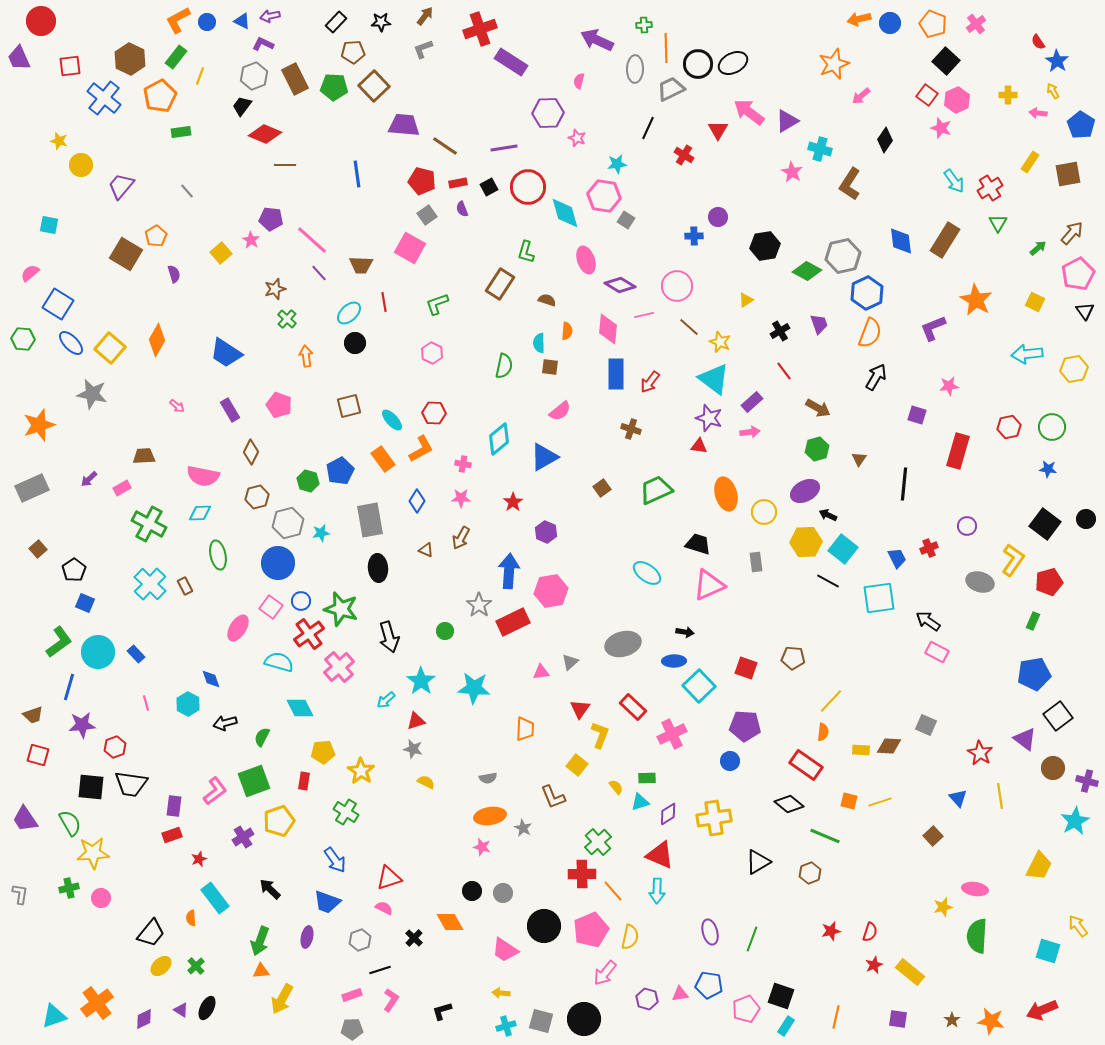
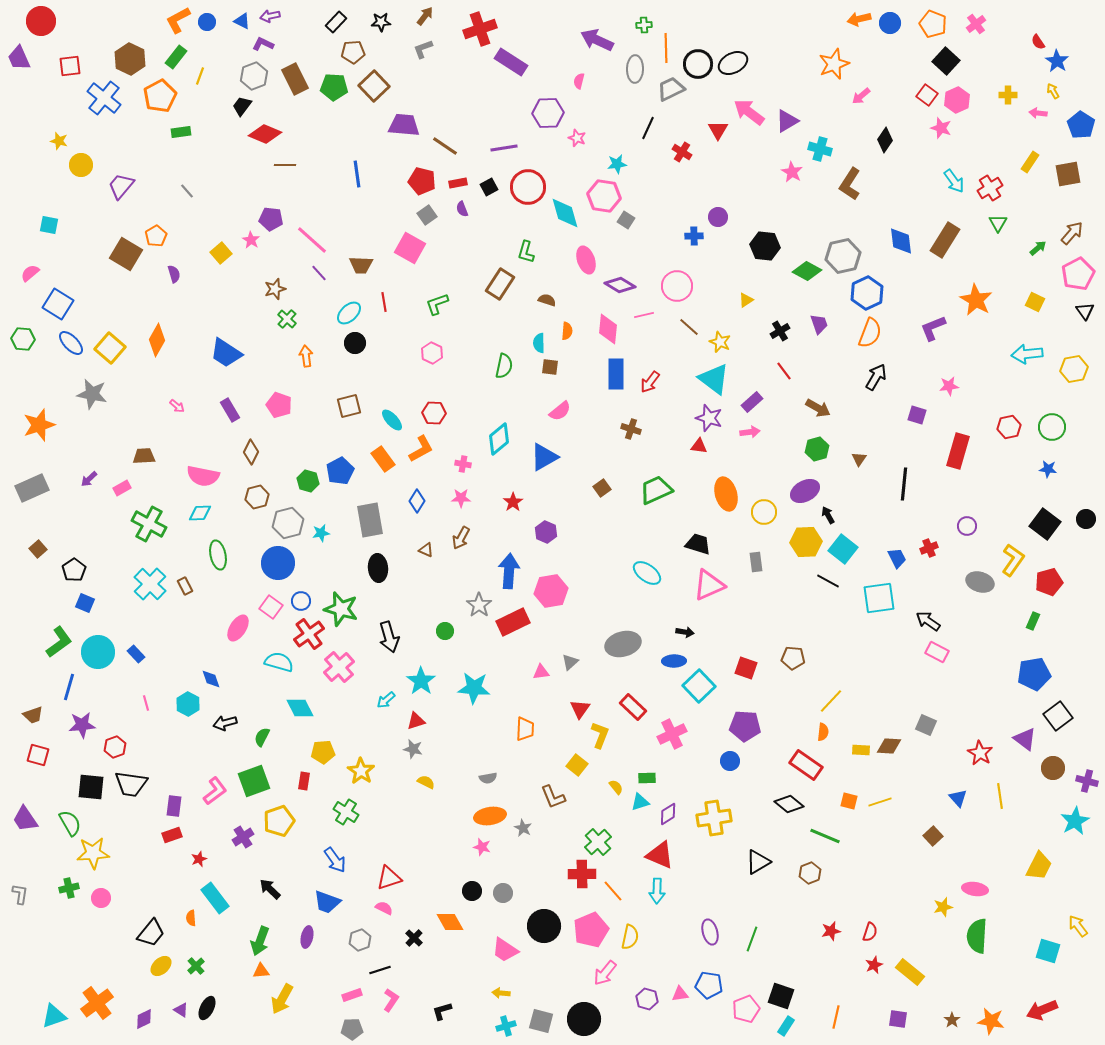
red cross at (684, 155): moved 2 px left, 3 px up
black hexagon at (765, 246): rotated 16 degrees clockwise
black arrow at (828, 515): rotated 36 degrees clockwise
